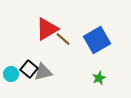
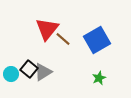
red triangle: rotated 20 degrees counterclockwise
gray triangle: rotated 18 degrees counterclockwise
